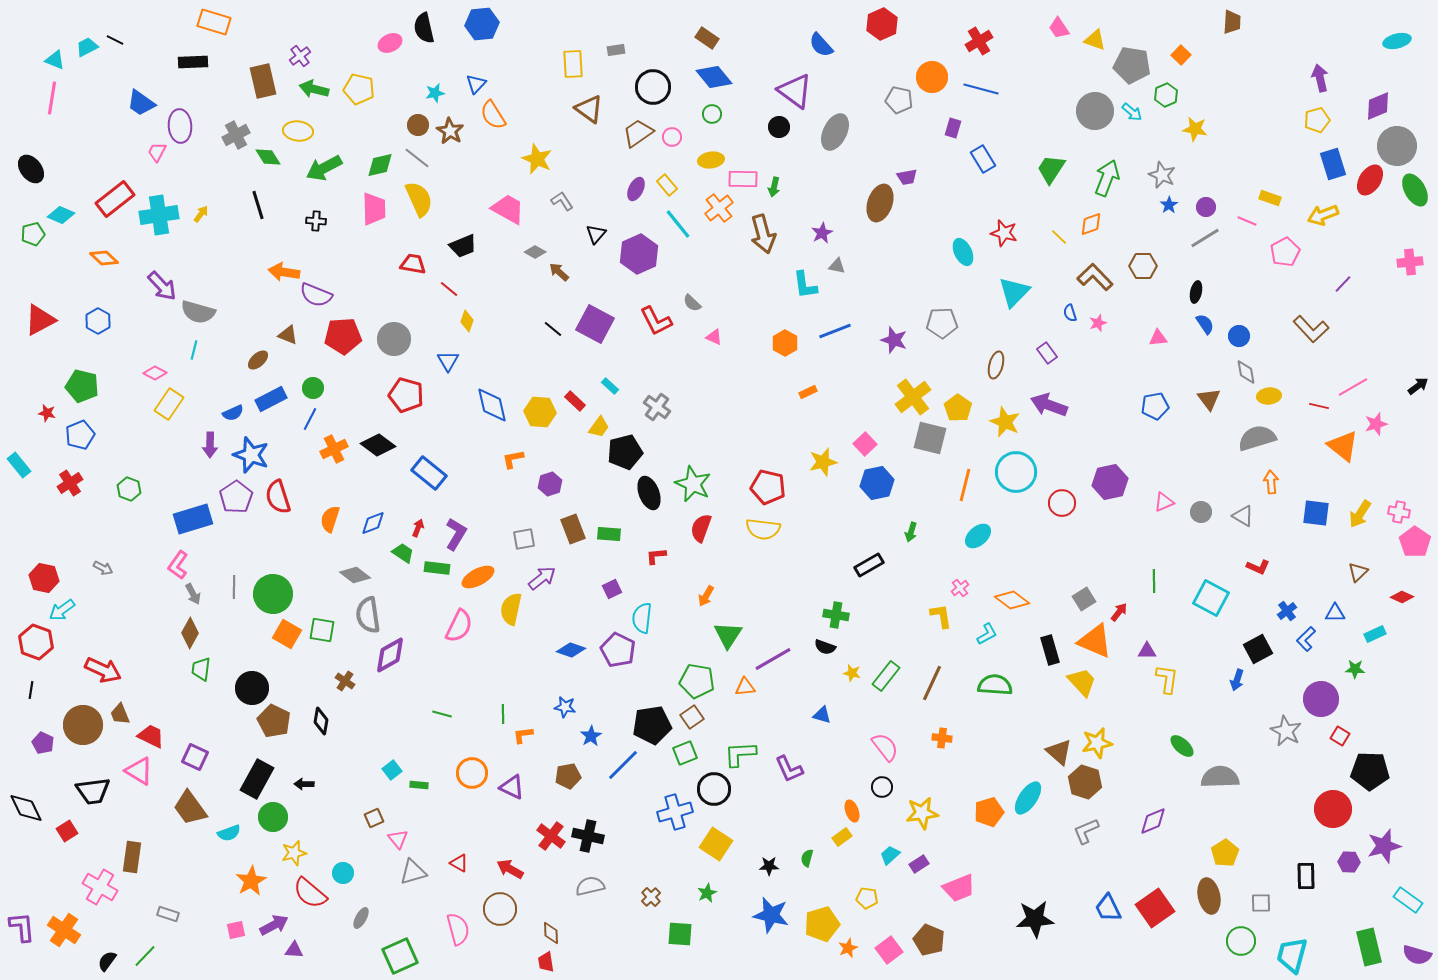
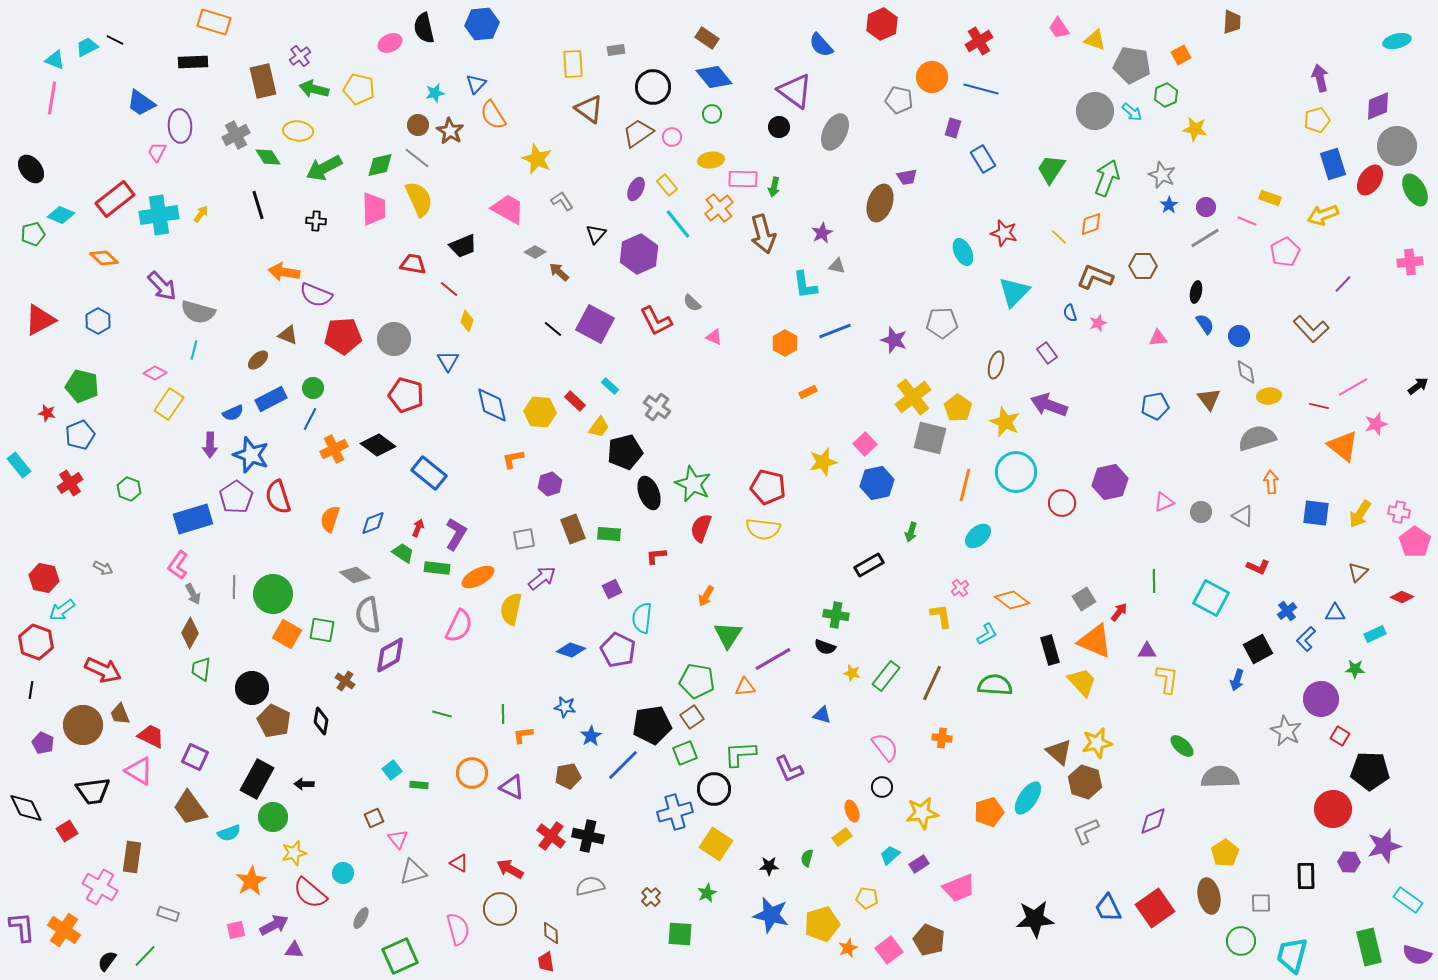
orange square at (1181, 55): rotated 18 degrees clockwise
brown L-shape at (1095, 277): rotated 24 degrees counterclockwise
